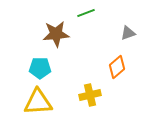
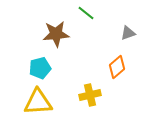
green line: rotated 60 degrees clockwise
cyan pentagon: rotated 15 degrees counterclockwise
